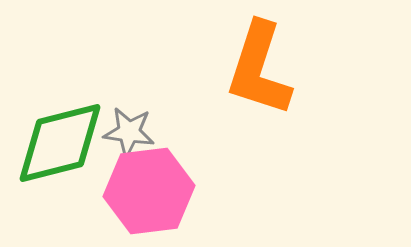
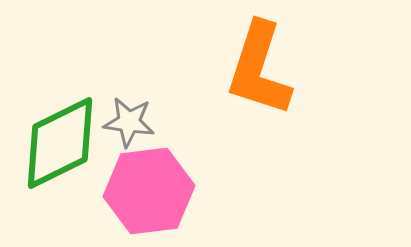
gray star: moved 10 px up
green diamond: rotated 12 degrees counterclockwise
